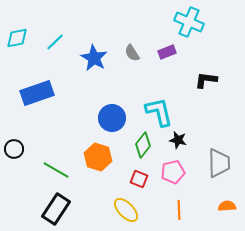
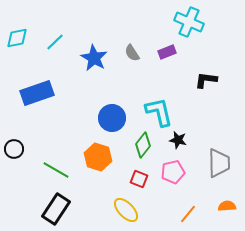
orange line: moved 9 px right, 4 px down; rotated 42 degrees clockwise
